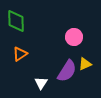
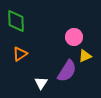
yellow triangle: moved 8 px up
